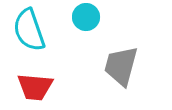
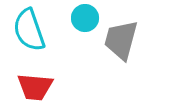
cyan circle: moved 1 px left, 1 px down
gray trapezoid: moved 26 px up
